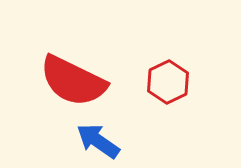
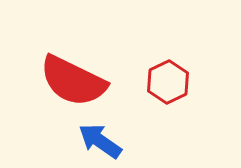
blue arrow: moved 2 px right
